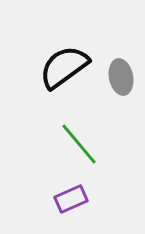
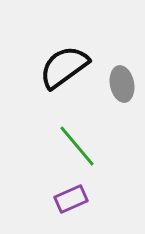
gray ellipse: moved 1 px right, 7 px down
green line: moved 2 px left, 2 px down
